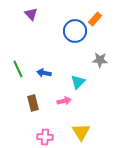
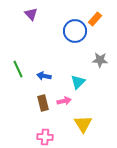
blue arrow: moved 3 px down
brown rectangle: moved 10 px right
yellow triangle: moved 2 px right, 8 px up
